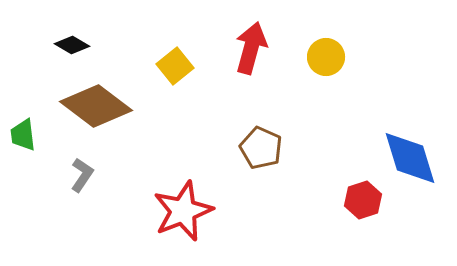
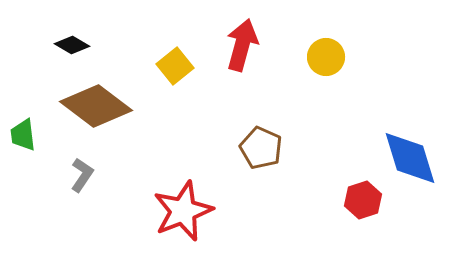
red arrow: moved 9 px left, 3 px up
